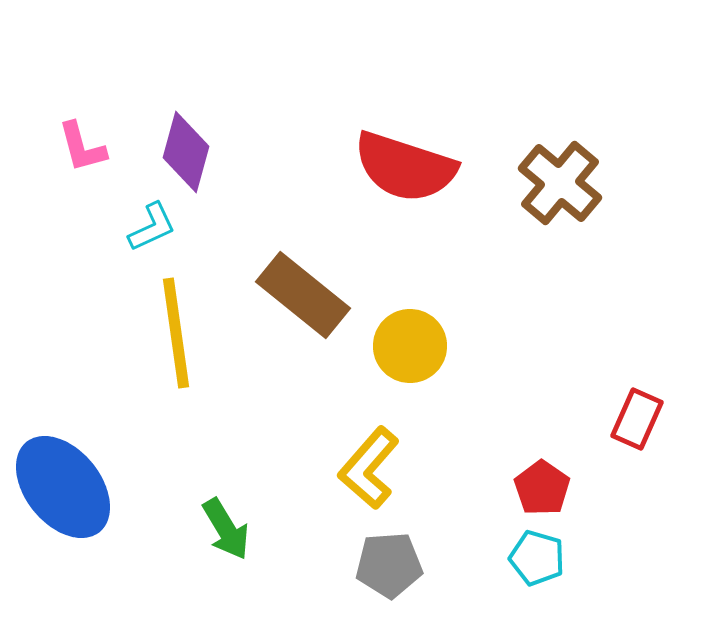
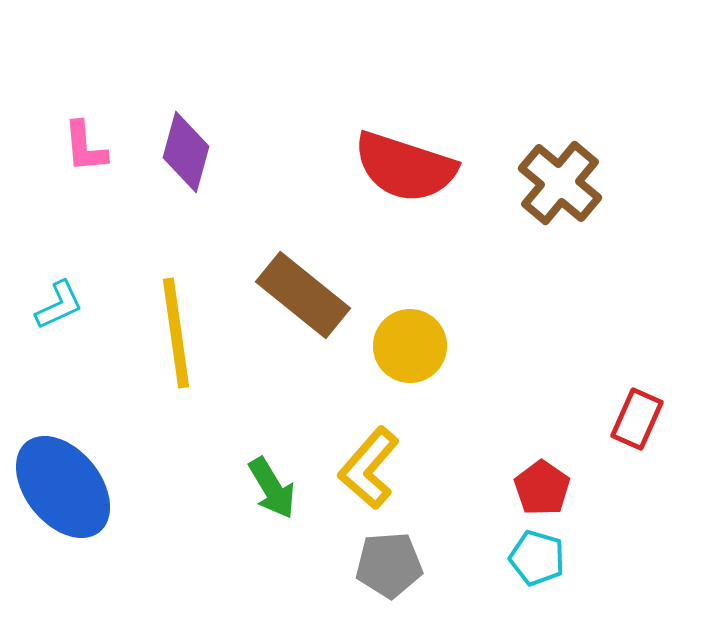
pink L-shape: moved 3 px right; rotated 10 degrees clockwise
cyan L-shape: moved 93 px left, 78 px down
green arrow: moved 46 px right, 41 px up
